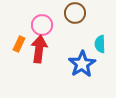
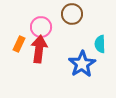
brown circle: moved 3 px left, 1 px down
pink circle: moved 1 px left, 2 px down
